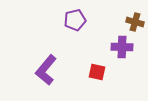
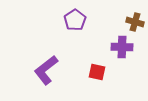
purple pentagon: rotated 20 degrees counterclockwise
purple L-shape: rotated 12 degrees clockwise
